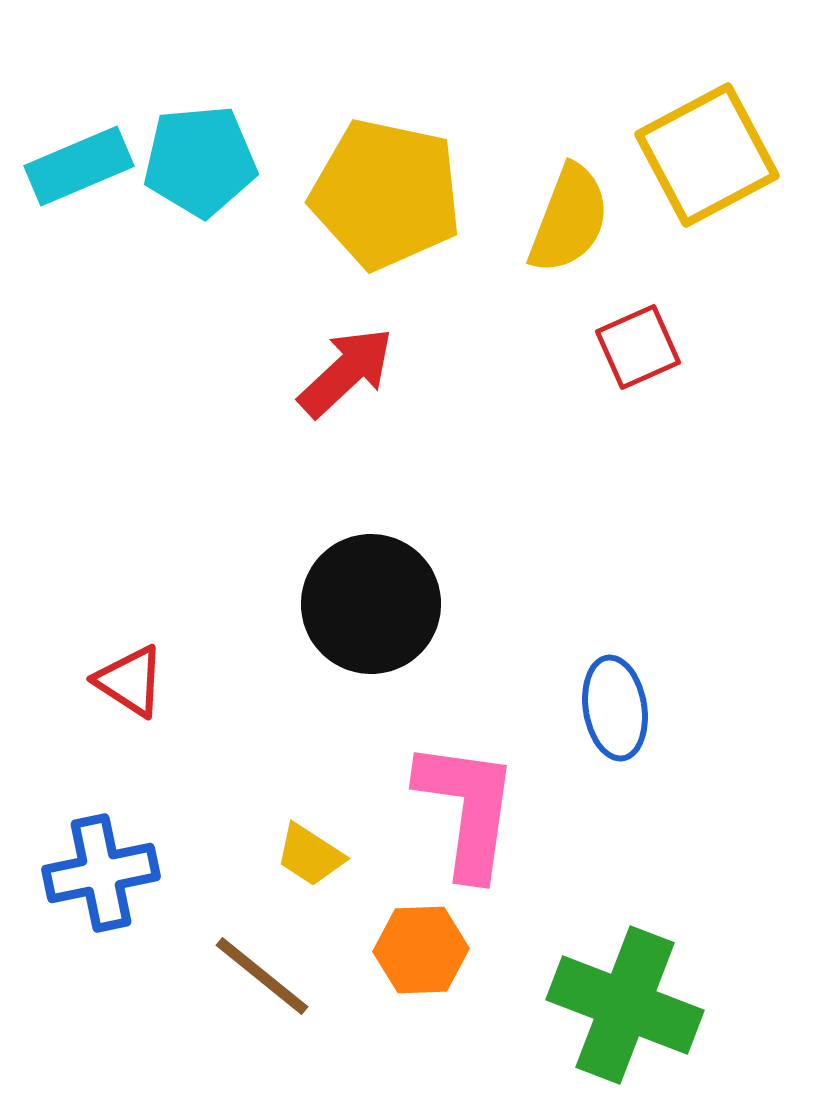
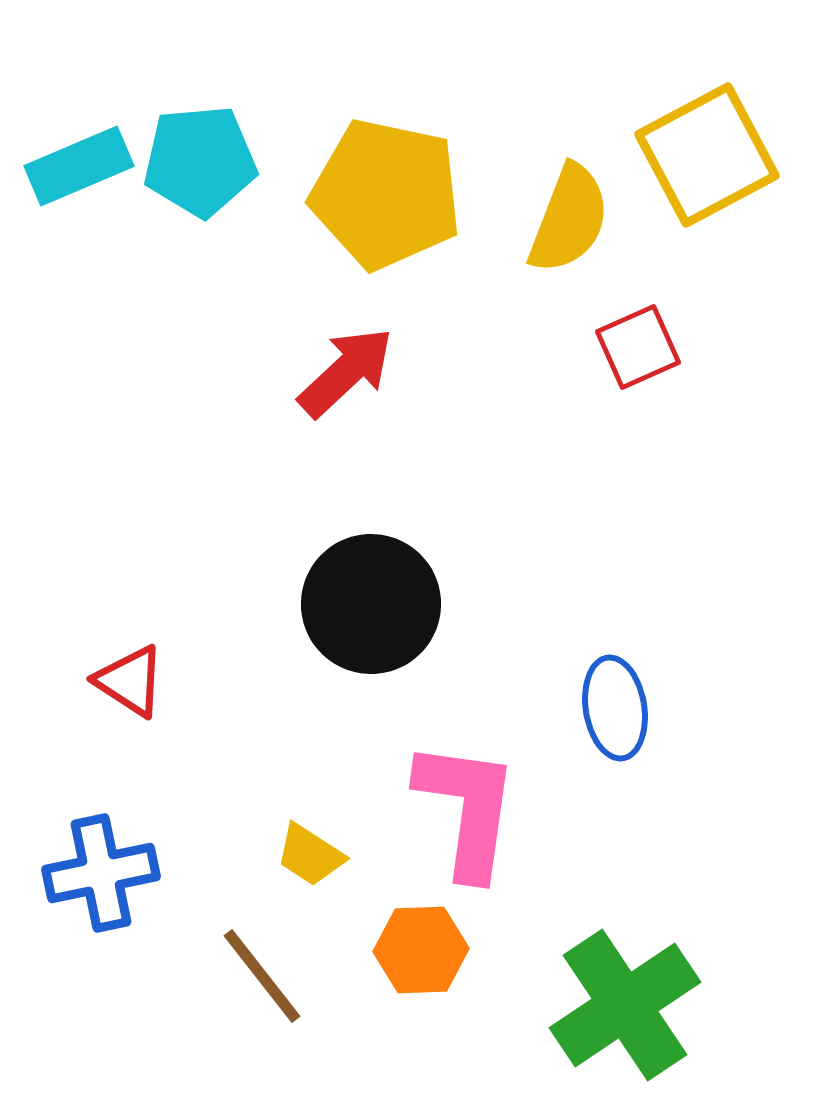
brown line: rotated 13 degrees clockwise
green cross: rotated 35 degrees clockwise
